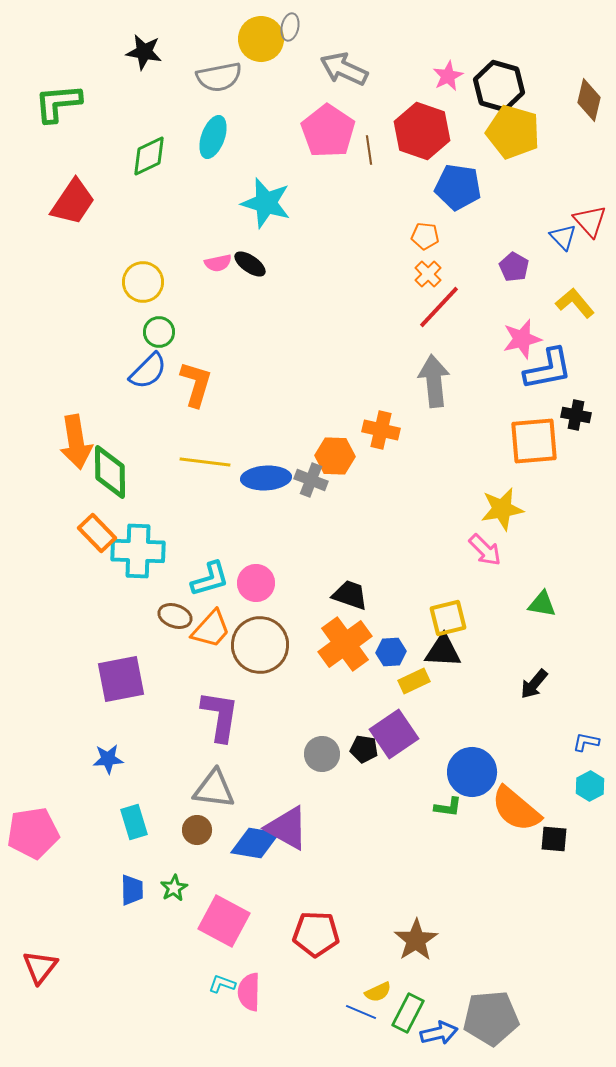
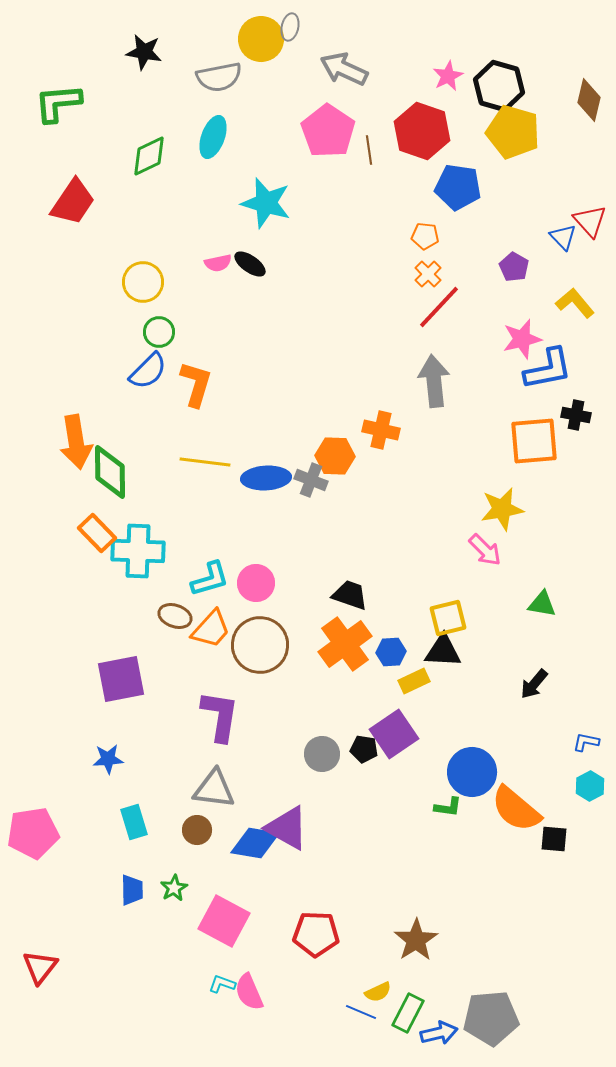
pink semicircle at (249, 992): rotated 24 degrees counterclockwise
